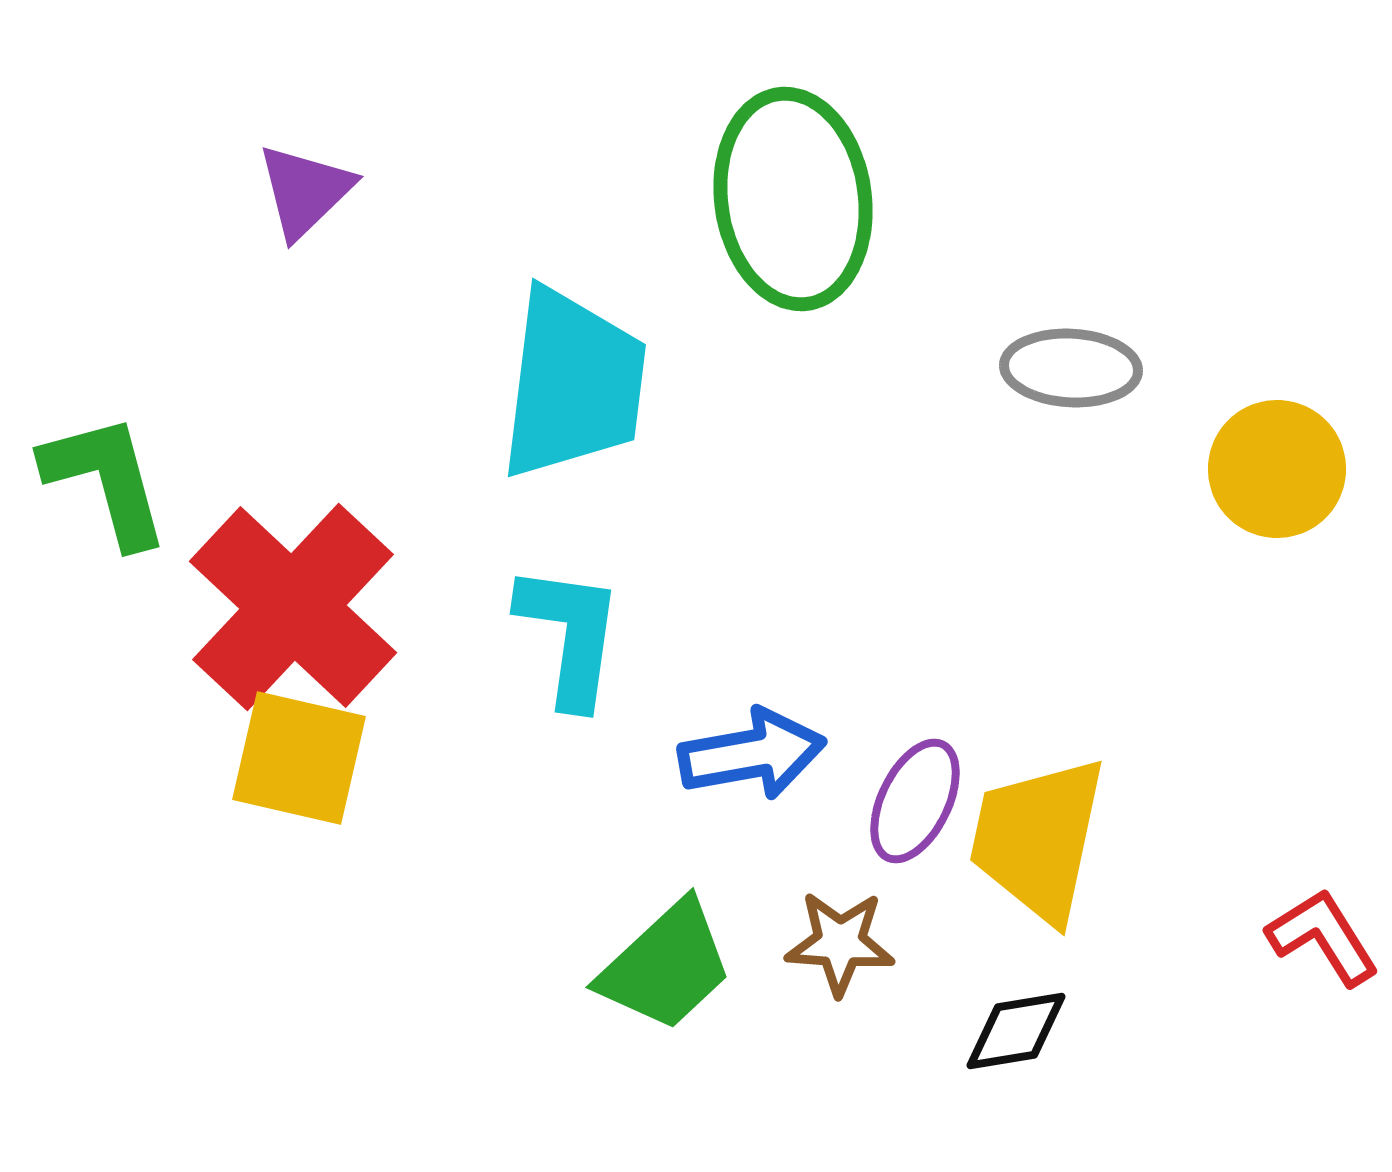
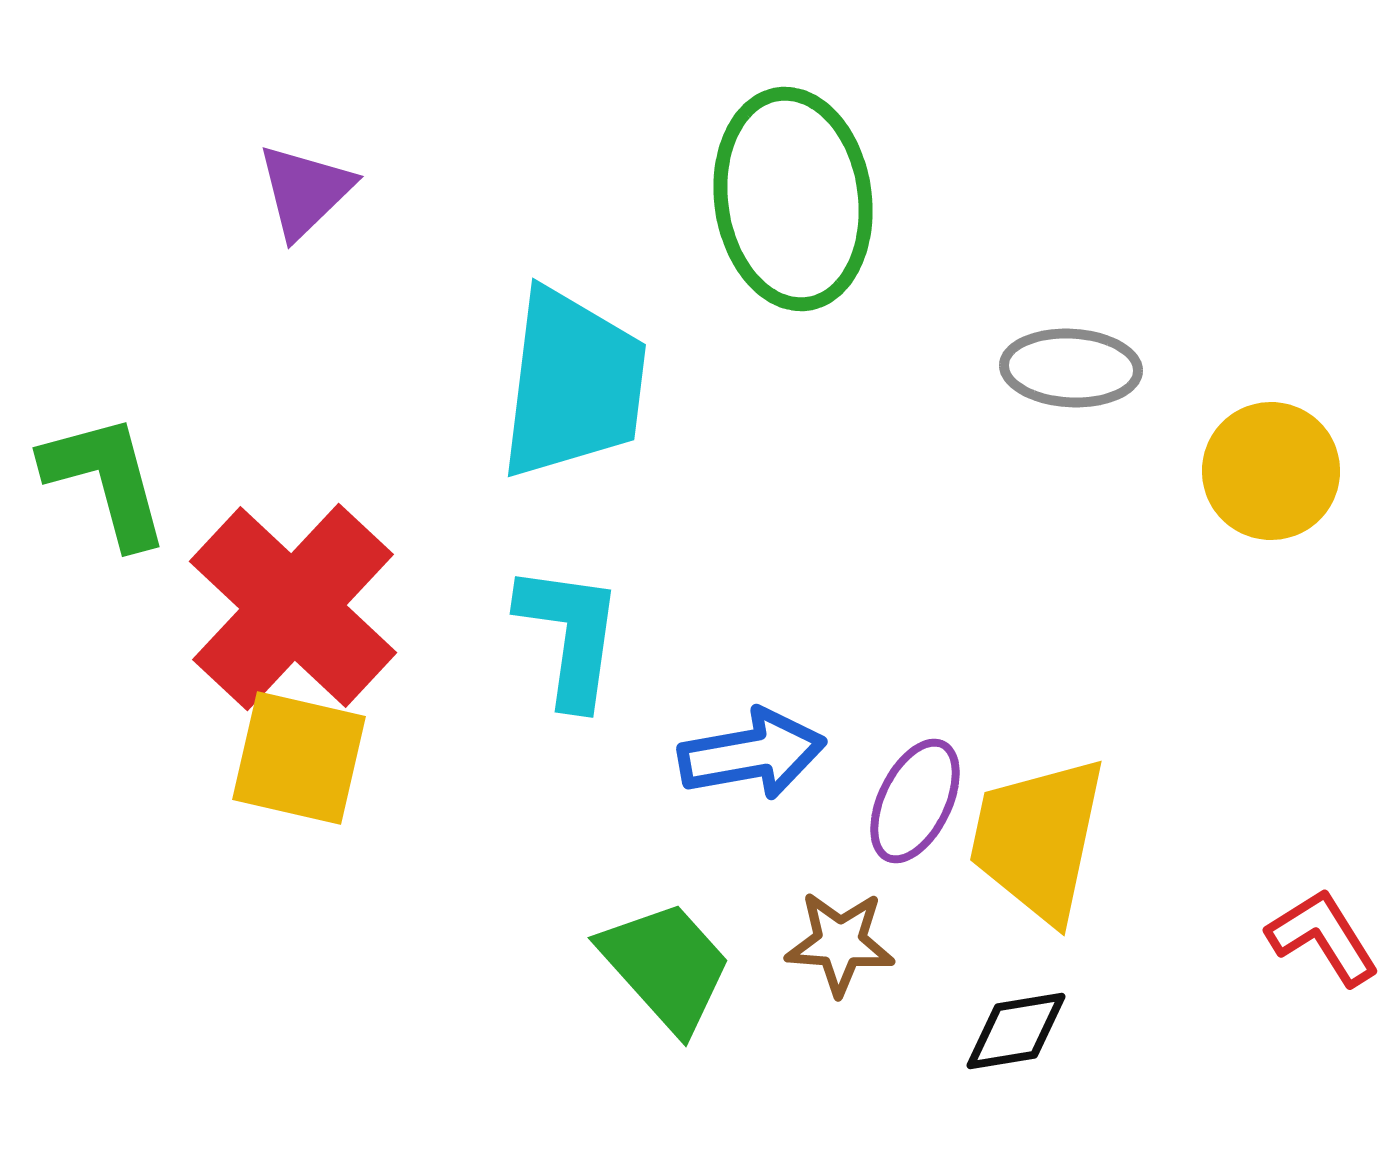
yellow circle: moved 6 px left, 2 px down
green trapezoid: rotated 89 degrees counterclockwise
